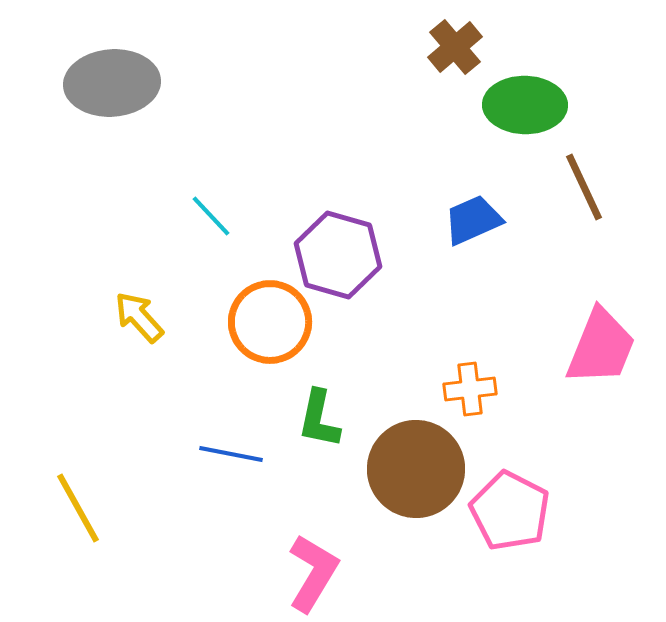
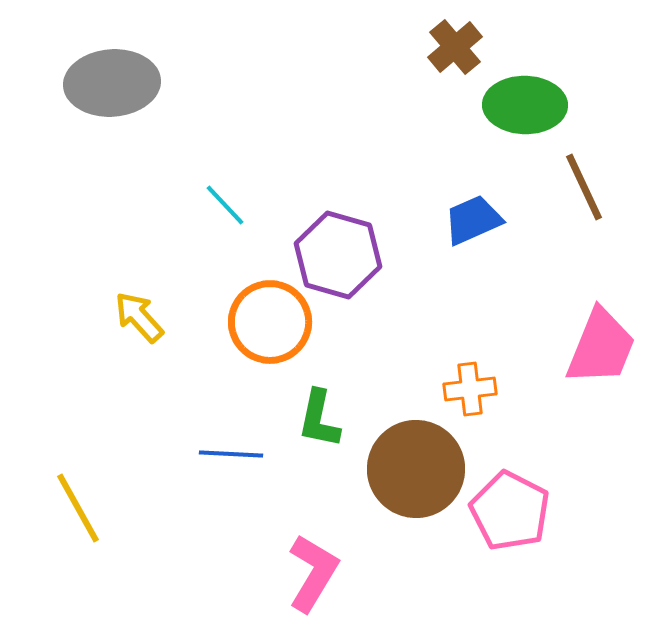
cyan line: moved 14 px right, 11 px up
blue line: rotated 8 degrees counterclockwise
